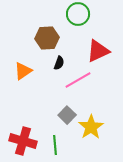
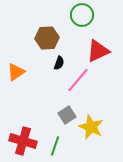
green circle: moved 4 px right, 1 px down
orange triangle: moved 7 px left, 1 px down
pink line: rotated 20 degrees counterclockwise
gray square: rotated 12 degrees clockwise
yellow star: rotated 15 degrees counterclockwise
green line: moved 1 px down; rotated 24 degrees clockwise
